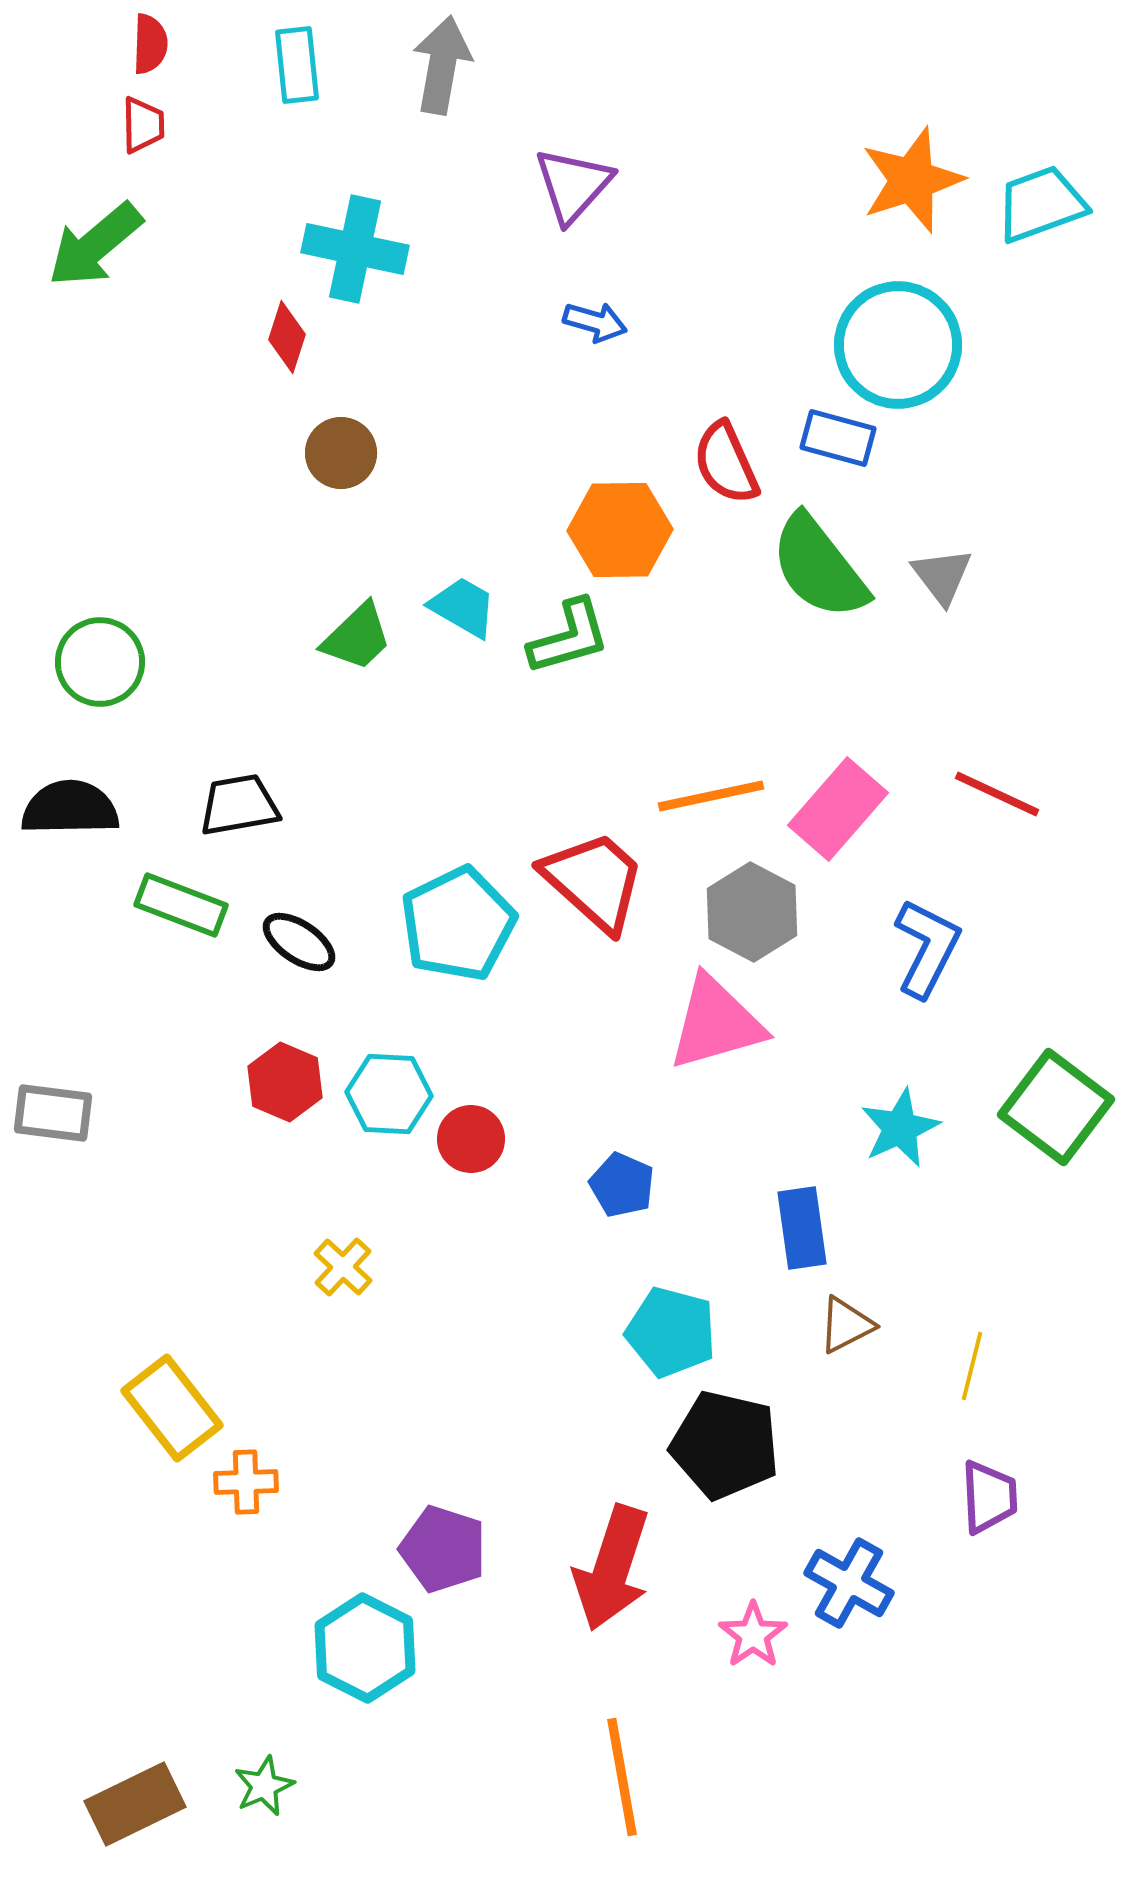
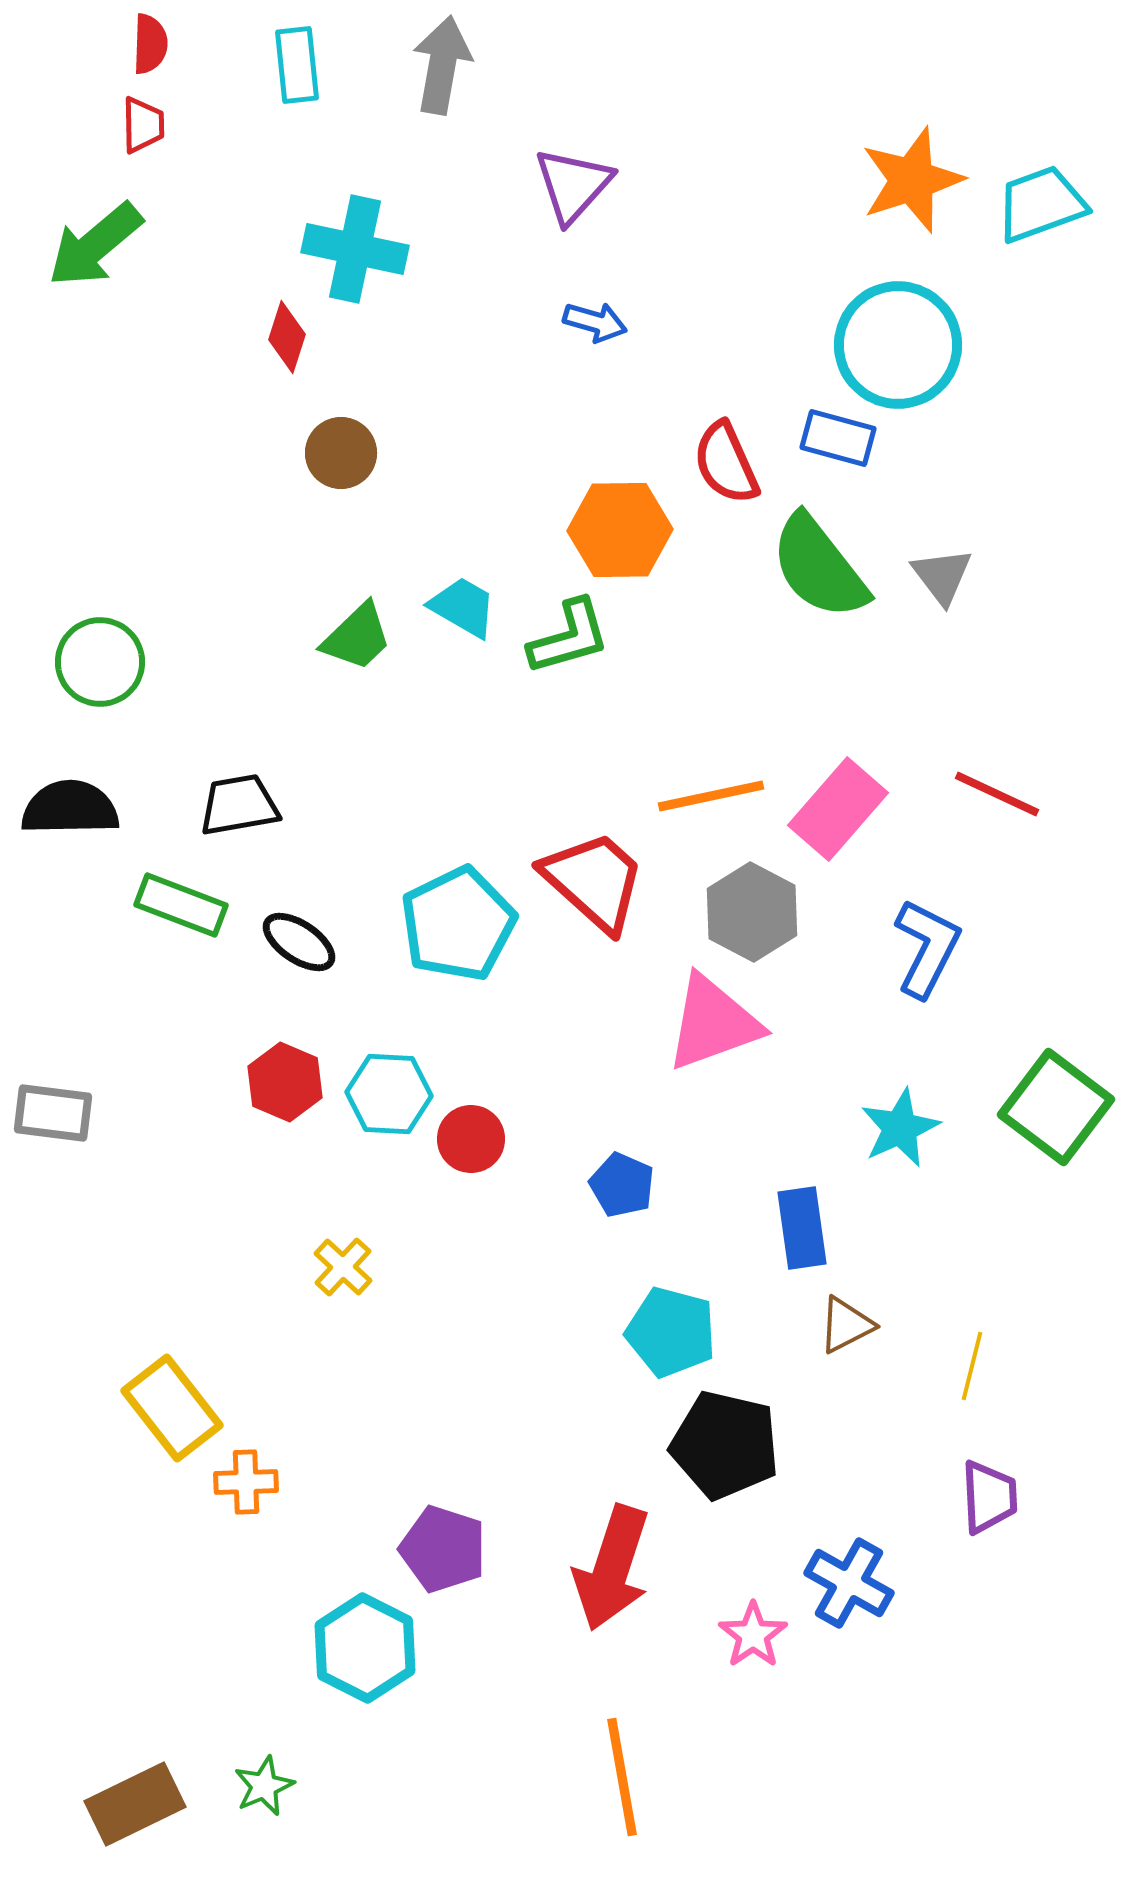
pink triangle at (716, 1023): moved 3 px left; rotated 4 degrees counterclockwise
